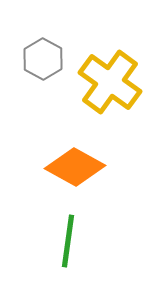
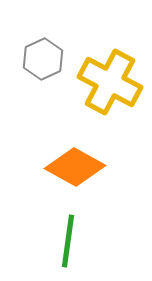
gray hexagon: rotated 6 degrees clockwise
yellow cross: rotated 8 degrees counterclockwise
